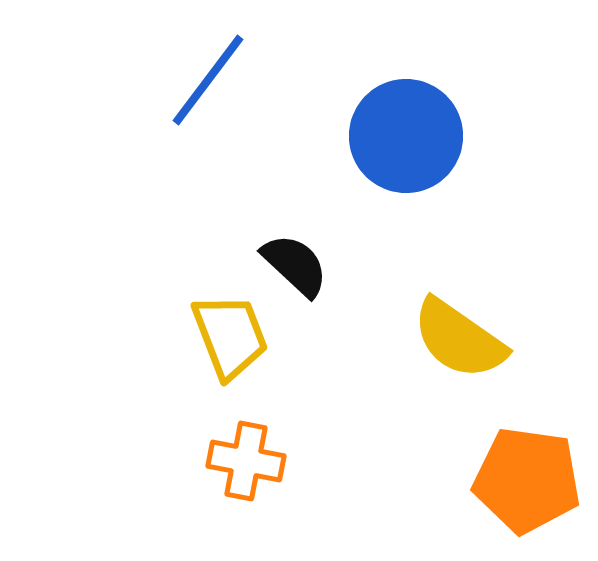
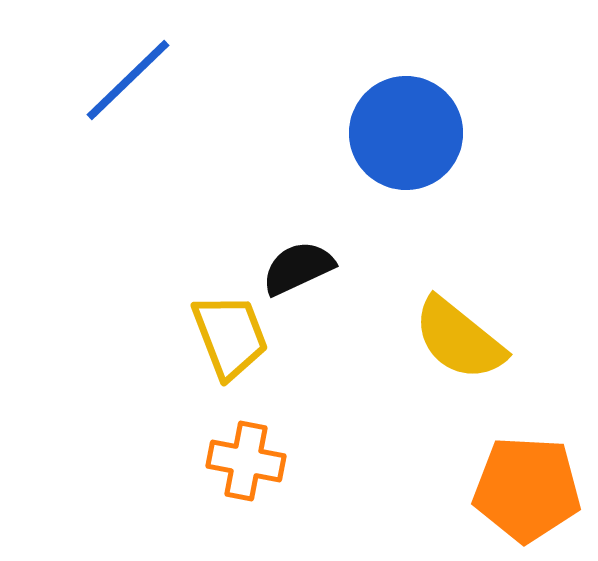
blue line: moved 80 px left; rotated 9 degrees clockwise
blue circle: moved 3 px up
black semicircle: moved 3 px right, 3 px down; rotated 68 degrees counterclockwise
yellow semicircle: rotated 4 degrees clockwise
orange pentagon: moved 9 px down; rotated 5 degrees counterclockwise
